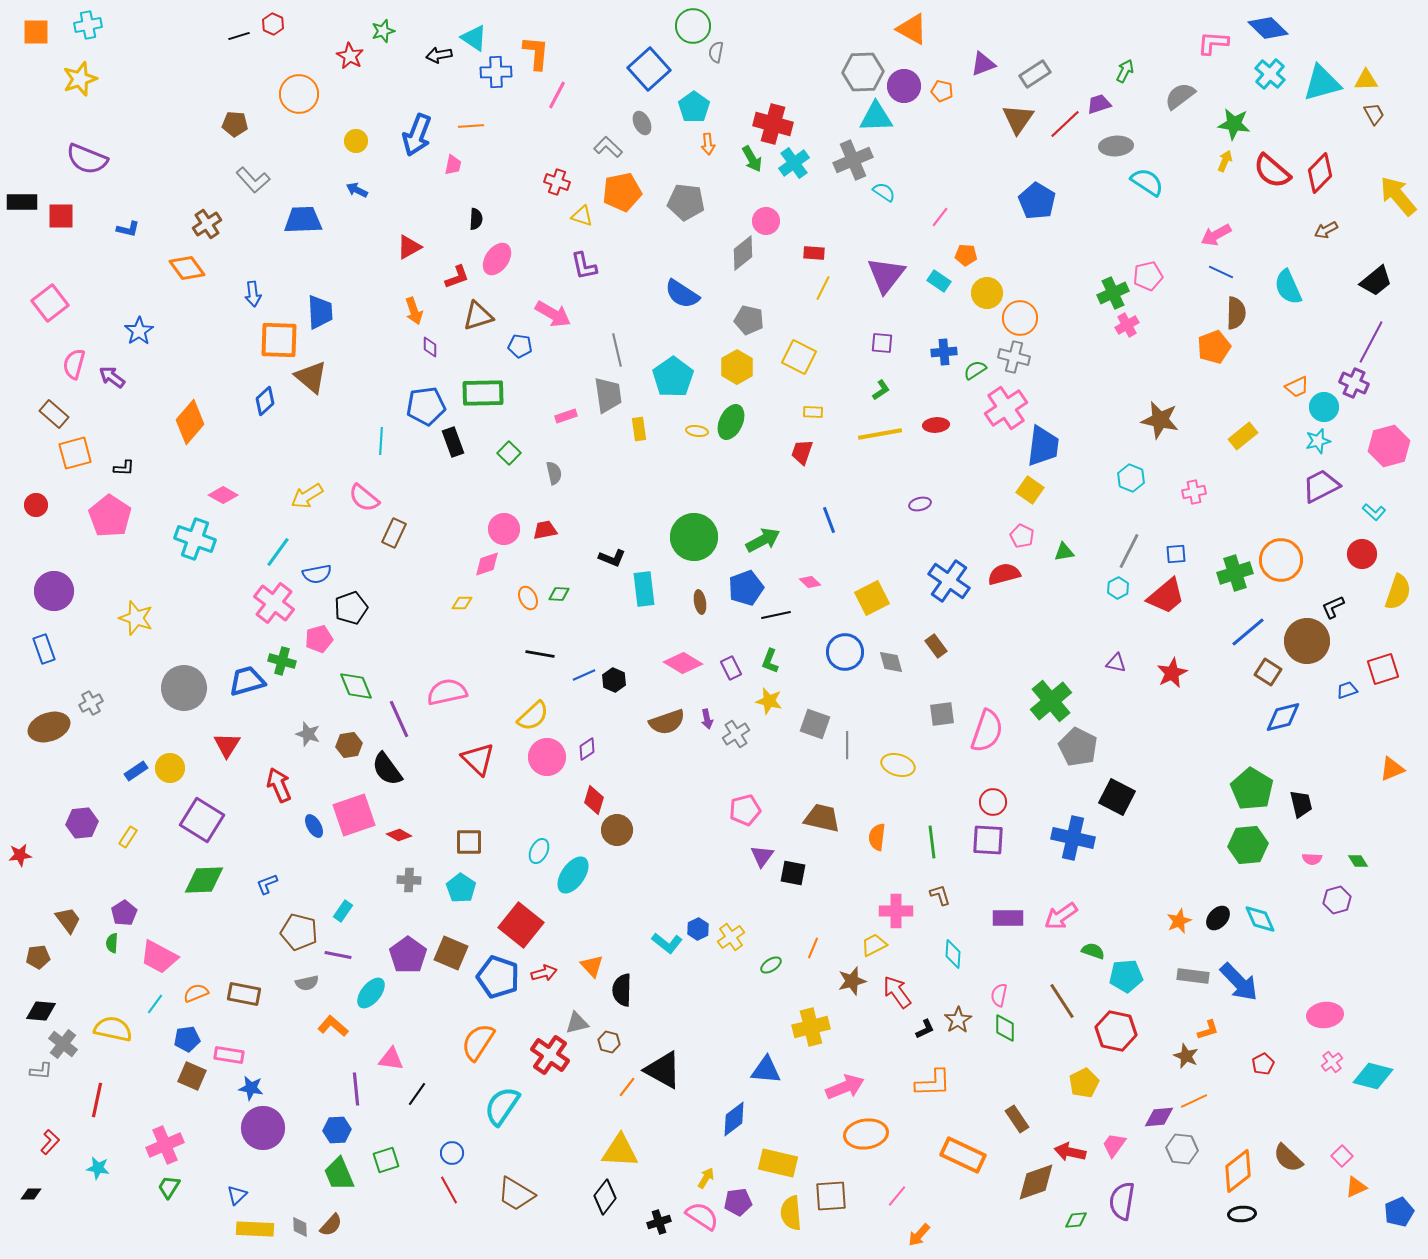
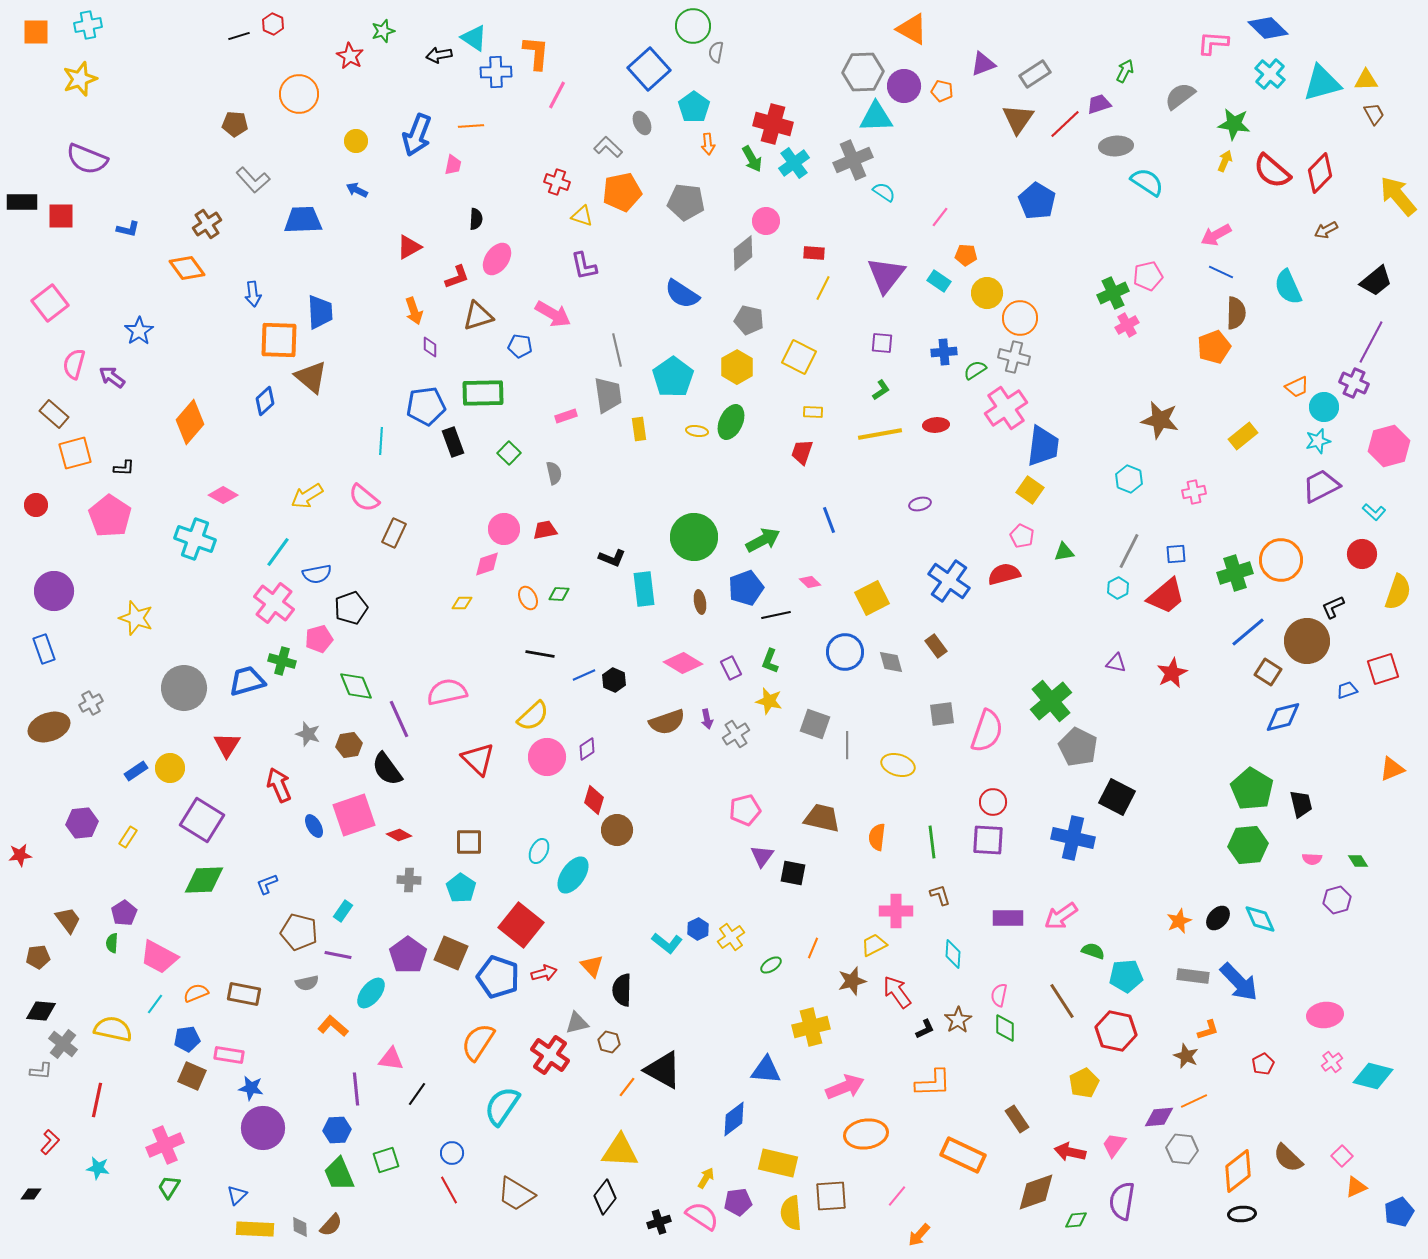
cyan hexagon at (1131, 478): moved 2 px left, 1 px down
brown diamond at (1036, 1182): moved 10 px down
